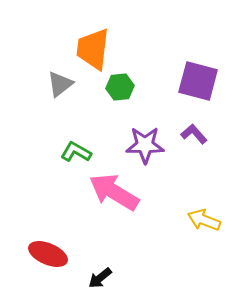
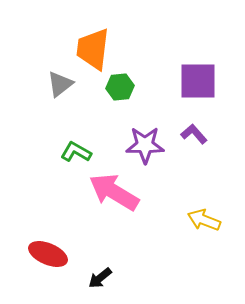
purple square: rotated 15 degrees counterclockwise
